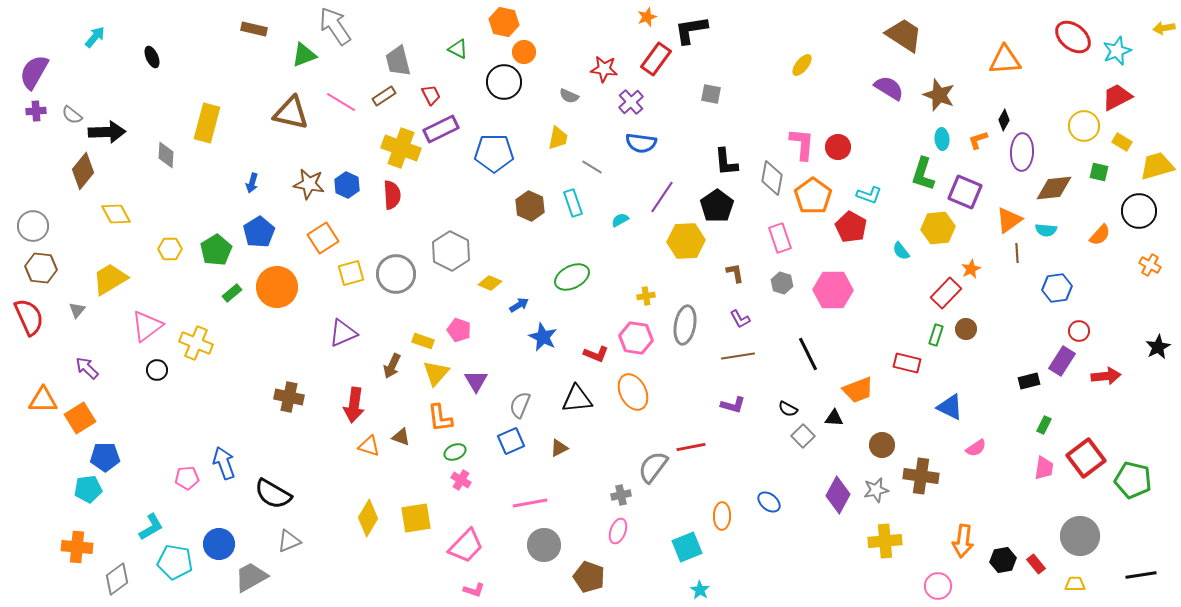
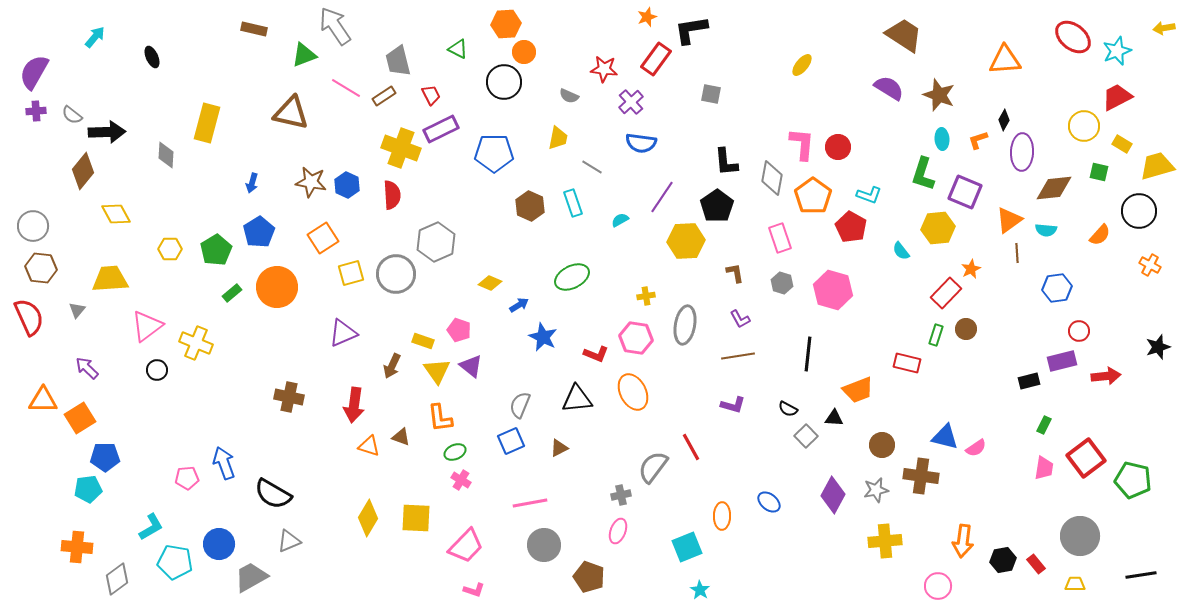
orange hexagon at (504, 22): moved 2 px right, 2 px down; rotated 16 degrees counterclockwise
pink line at (341, 102): moved 5 px right, 14 px up
yellow rectangle at (1122, 142): moved 2 px down
brown star at (309, 184): moved 2 px right, 2 px up
gray hexagon at (451, 251): moved 15 px left, 9 px up; rotated 9 degrees clockwise
yellow trapezoid at (110, 279): rotated 27 degrees clockwise
pink hexagon at (833, 290): rotated 15 degrees clockwise
black star at (1158, 347): rotated 10 degrees clockwise
black line at (808, 354): rotated 32 degrees clockwise
purple rectangle at (1062, 361): rotated 44 degrees clockwise
yellow triangle at (436, 373): moved 1 px right, 2 px up; rotated 16 degrees counterclockwise
purple triangle at (476, 381): moved 5 px left, 15 px up; rotated 20 degrees counterclockwise
blue triangle at (950, 407): moved 5 px left, 30 px down; rotated 12 degrees counterclockwise
gray square at (803, 436): moved 3 px right
red line at (691, 447): rotated 72 degrees clockwise
purple diamond at (838, 495): moved 5 px left
yellow square at (416, 518): rotated 12 degrees clockwise
